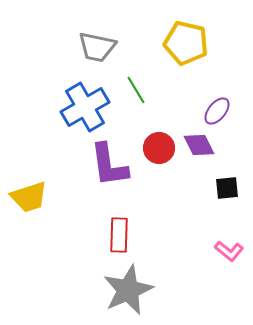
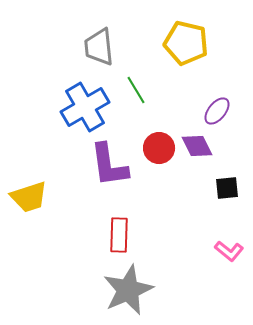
gray trapezoid: moved 2 px right; rotated 72 degrees clockwise
purple diamond: moved 2 px left, 1 px down
